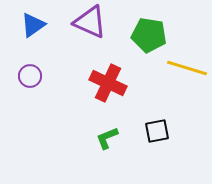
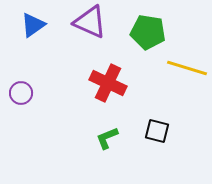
green pentagon: moved 1 px left, 3 px up
purple circle: moved 9 px left, 17 px down
black square: rotated 25 degrees clockwise
